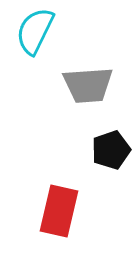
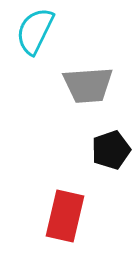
red rectangle: moved 6 px right, 5 px down
